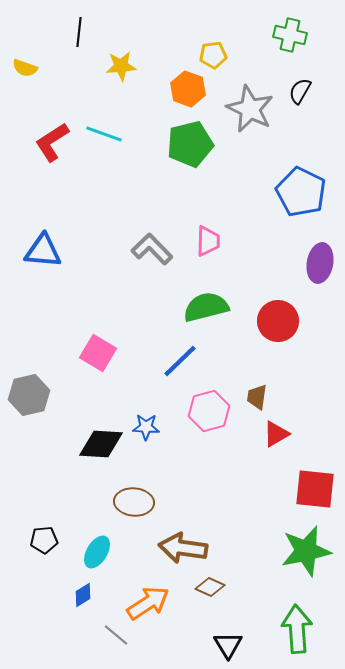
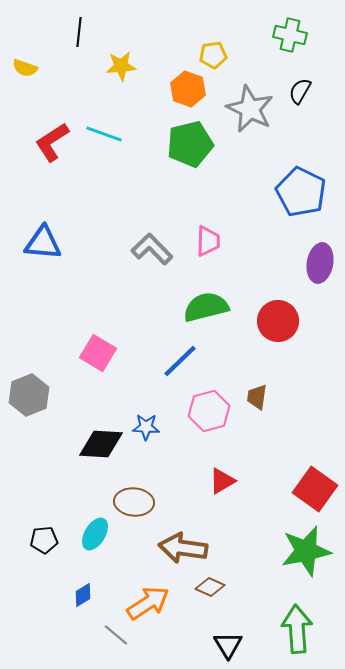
blue triangle: moved 8 px up
gray hexagon: rotated 9 degrees counterclockwise
red triangle: moved 54 px left, 47 px down
red square: rotated 30 degrees clockwise
cyan ellipse: moved 2 px left, 18 px up
